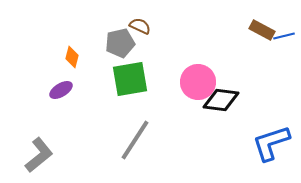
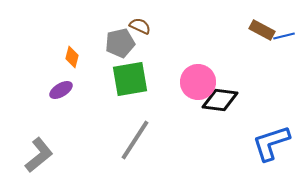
black diamond: moved 1 px left
